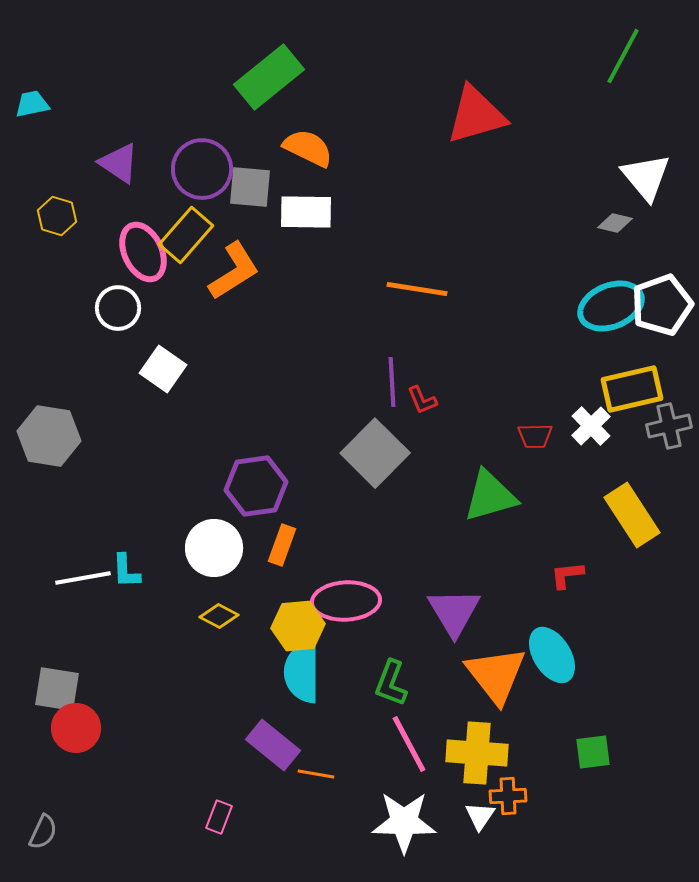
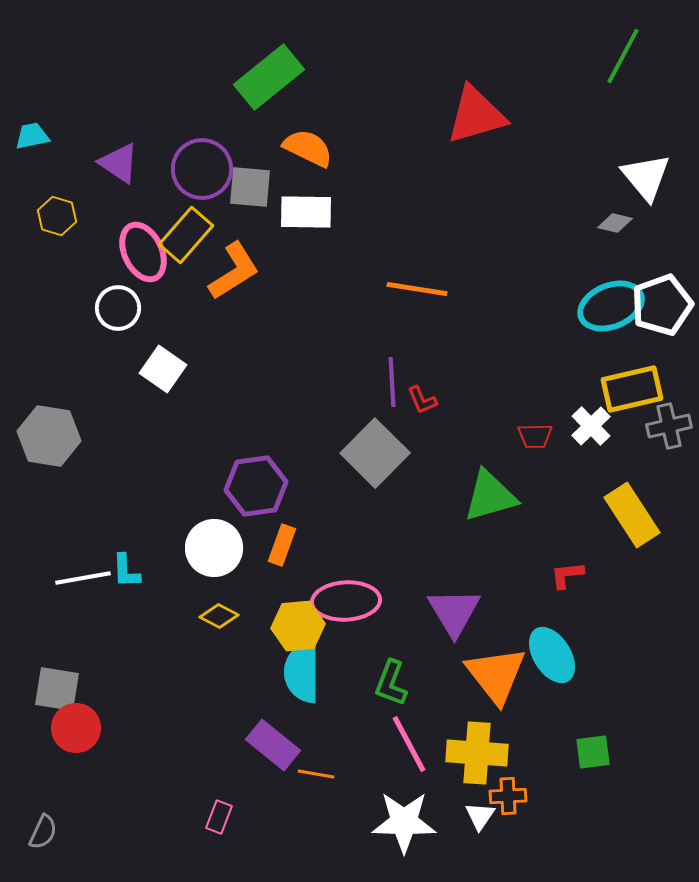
cyan trapezoid at (32, 104): moved 32 px down
